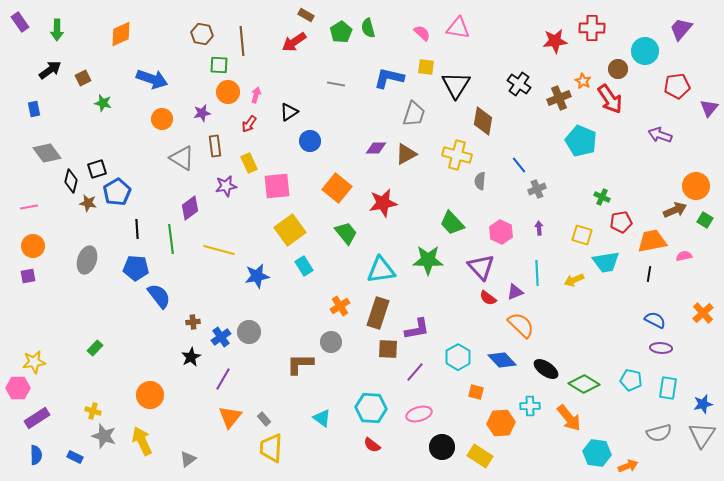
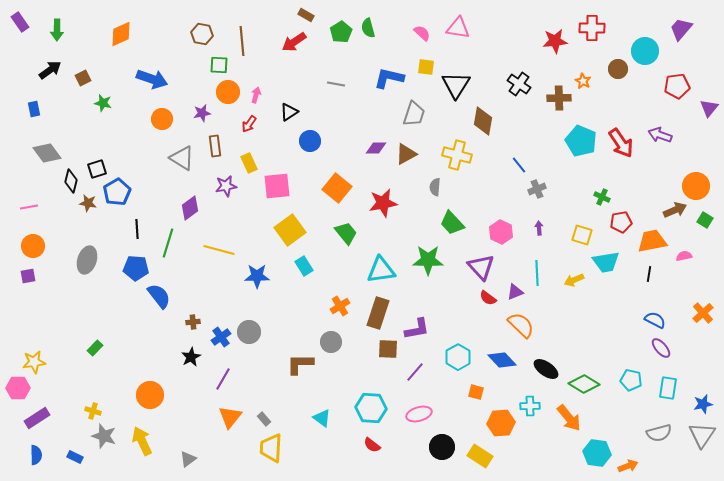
brown cross at (559, 98): rotated 20 degrees clockwise
red arrow at (610, 99): moved 11 px right, 44 px down
gray semicircle at (480, 181): moved 45 px left, 6 px down
green line at (171, 239): moved 3 px left, 4 px down; rotated 24 degrees clockwise
blue star at (257, 276): rotated 10 degrees clockwise
purple ellipse at (661, 348): rotated 45 degrees clockwise
